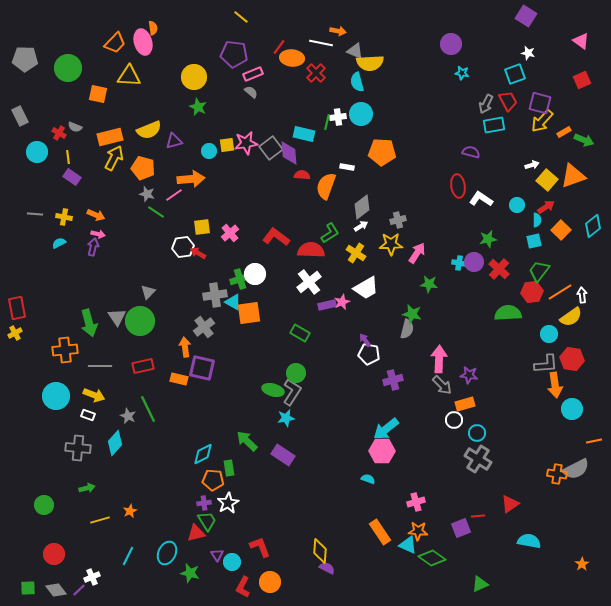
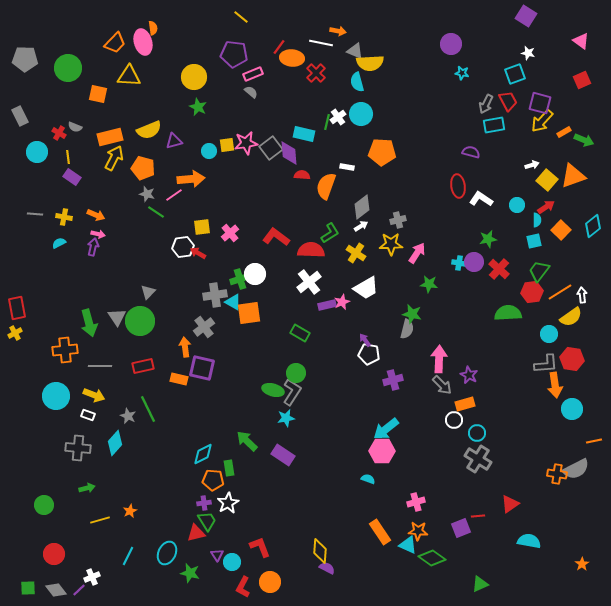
white cross at (338, 117): rotated 28 degrees counterclockwise
purple star at (469, 375): rotated 18 degrees clockwise
